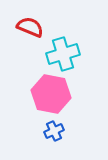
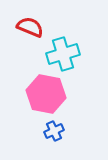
pink hexagon: moved 5 px left
